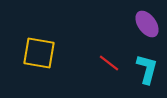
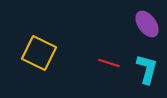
yellow square: rotated 16 degrees clockwise
red line: rotated 20 degrees counterclockwise
